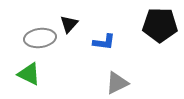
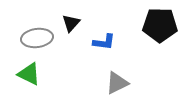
black triangle: moved 2 px right, 1 px up
gray ellipse: moved 3 px left
